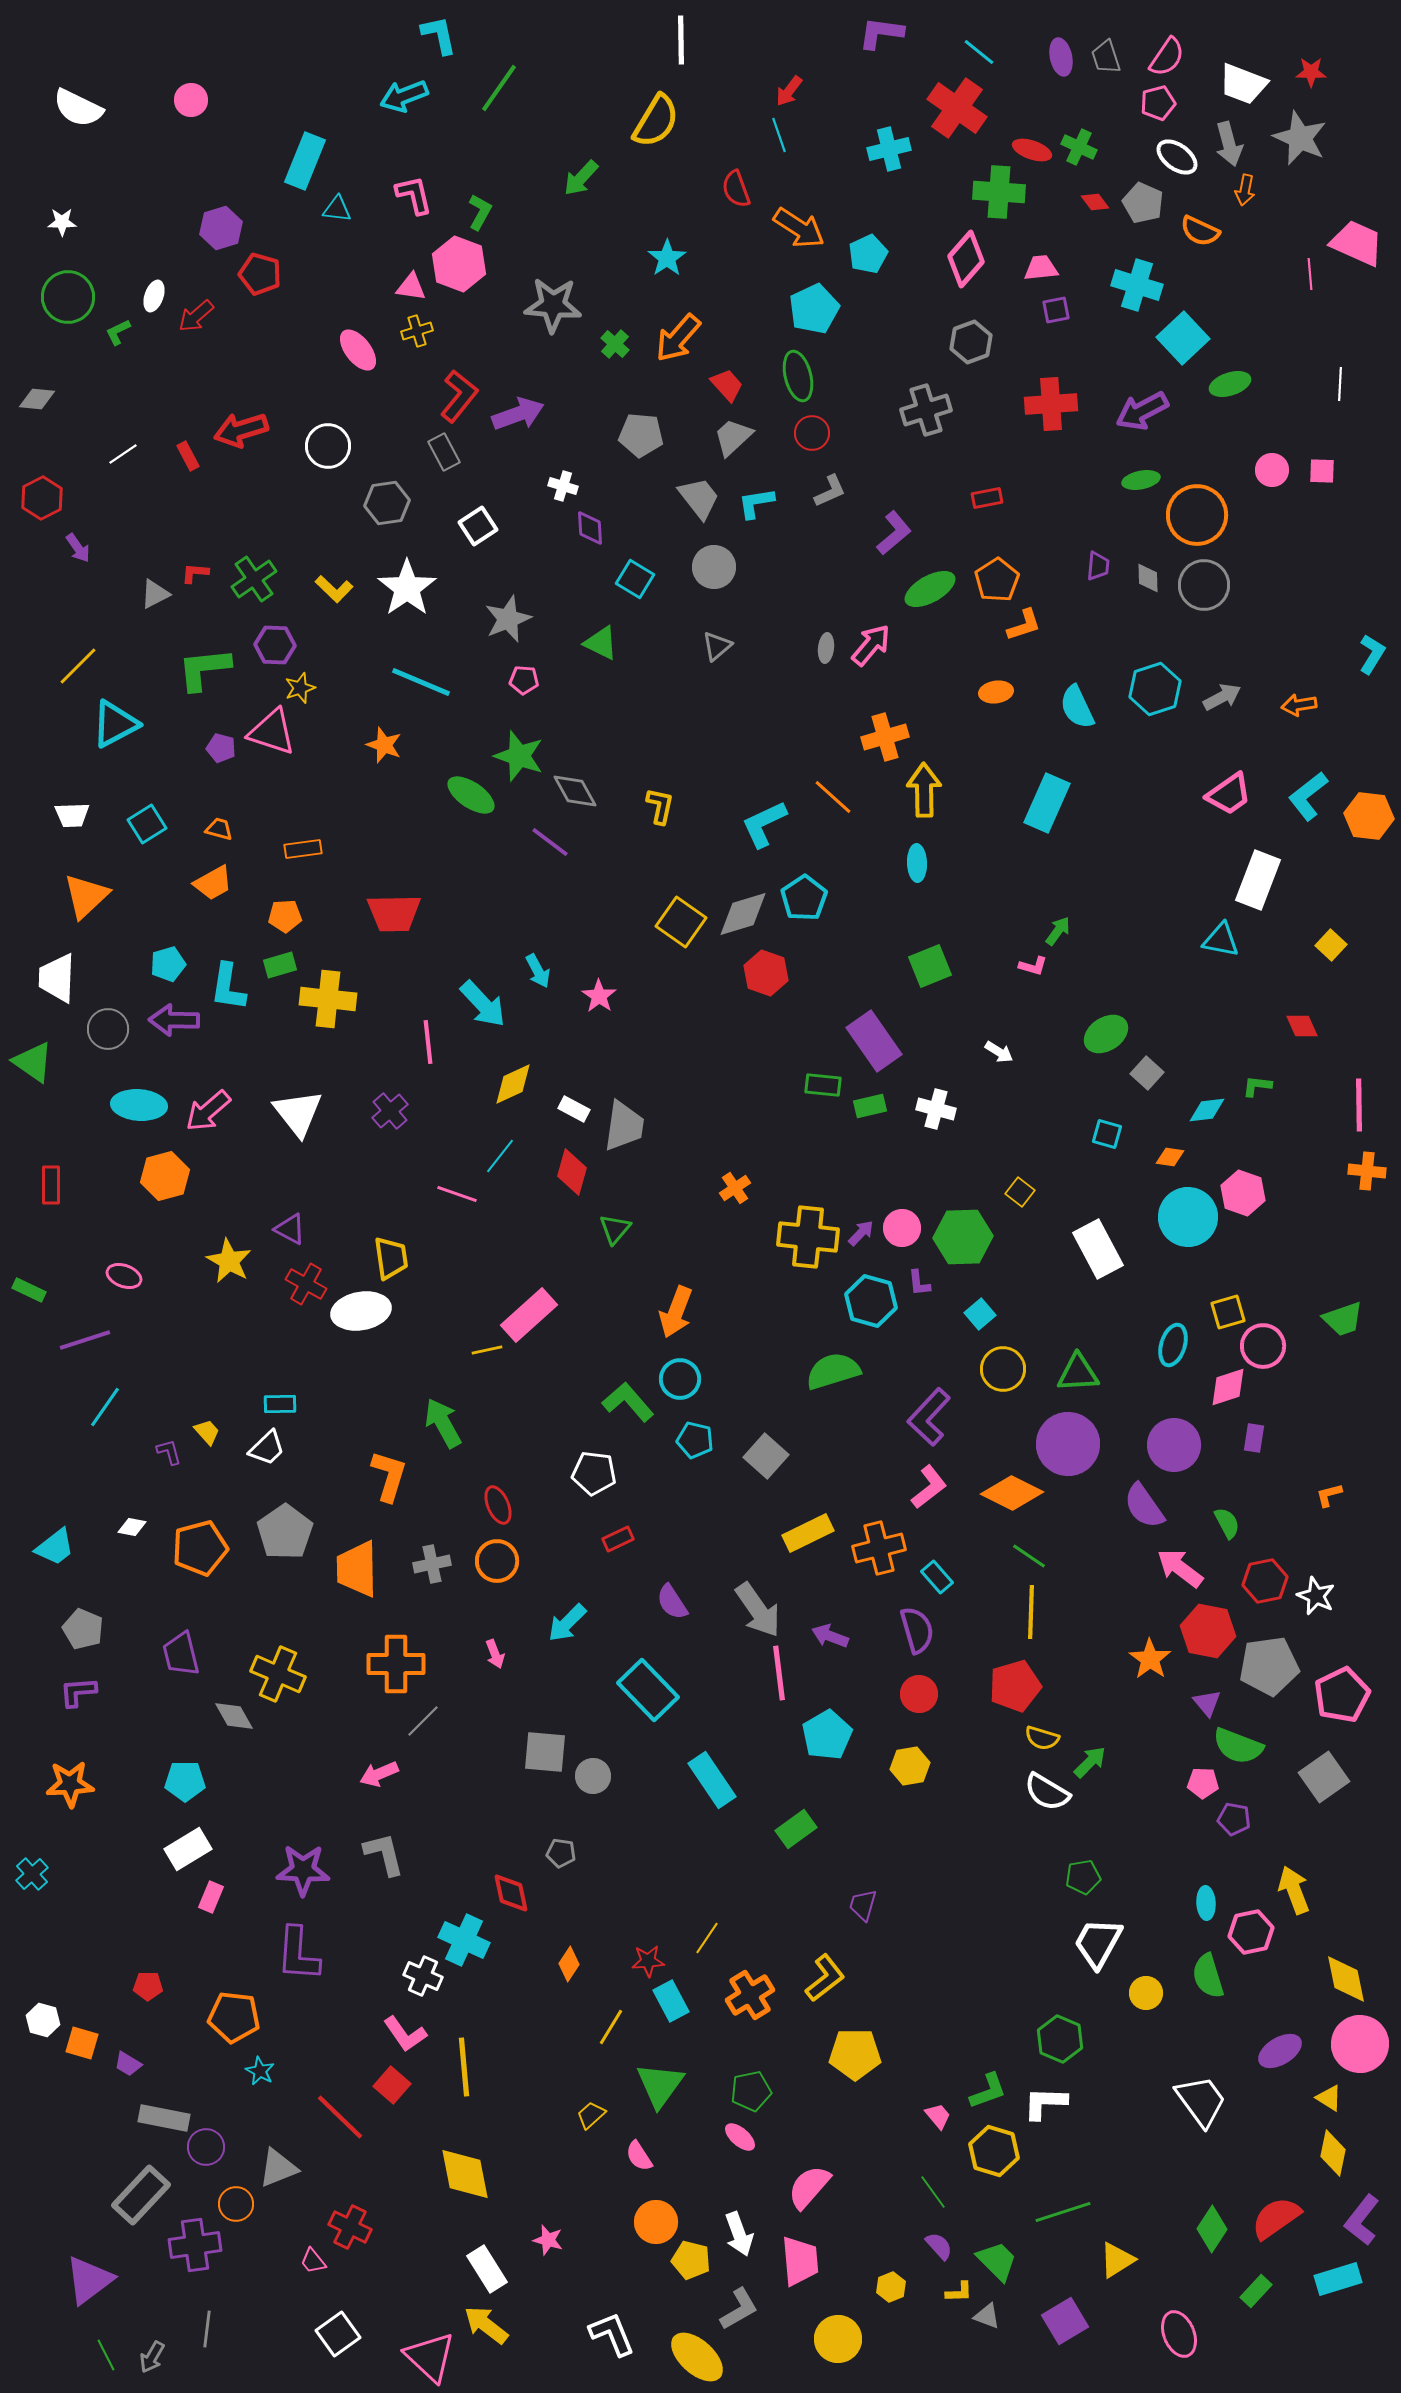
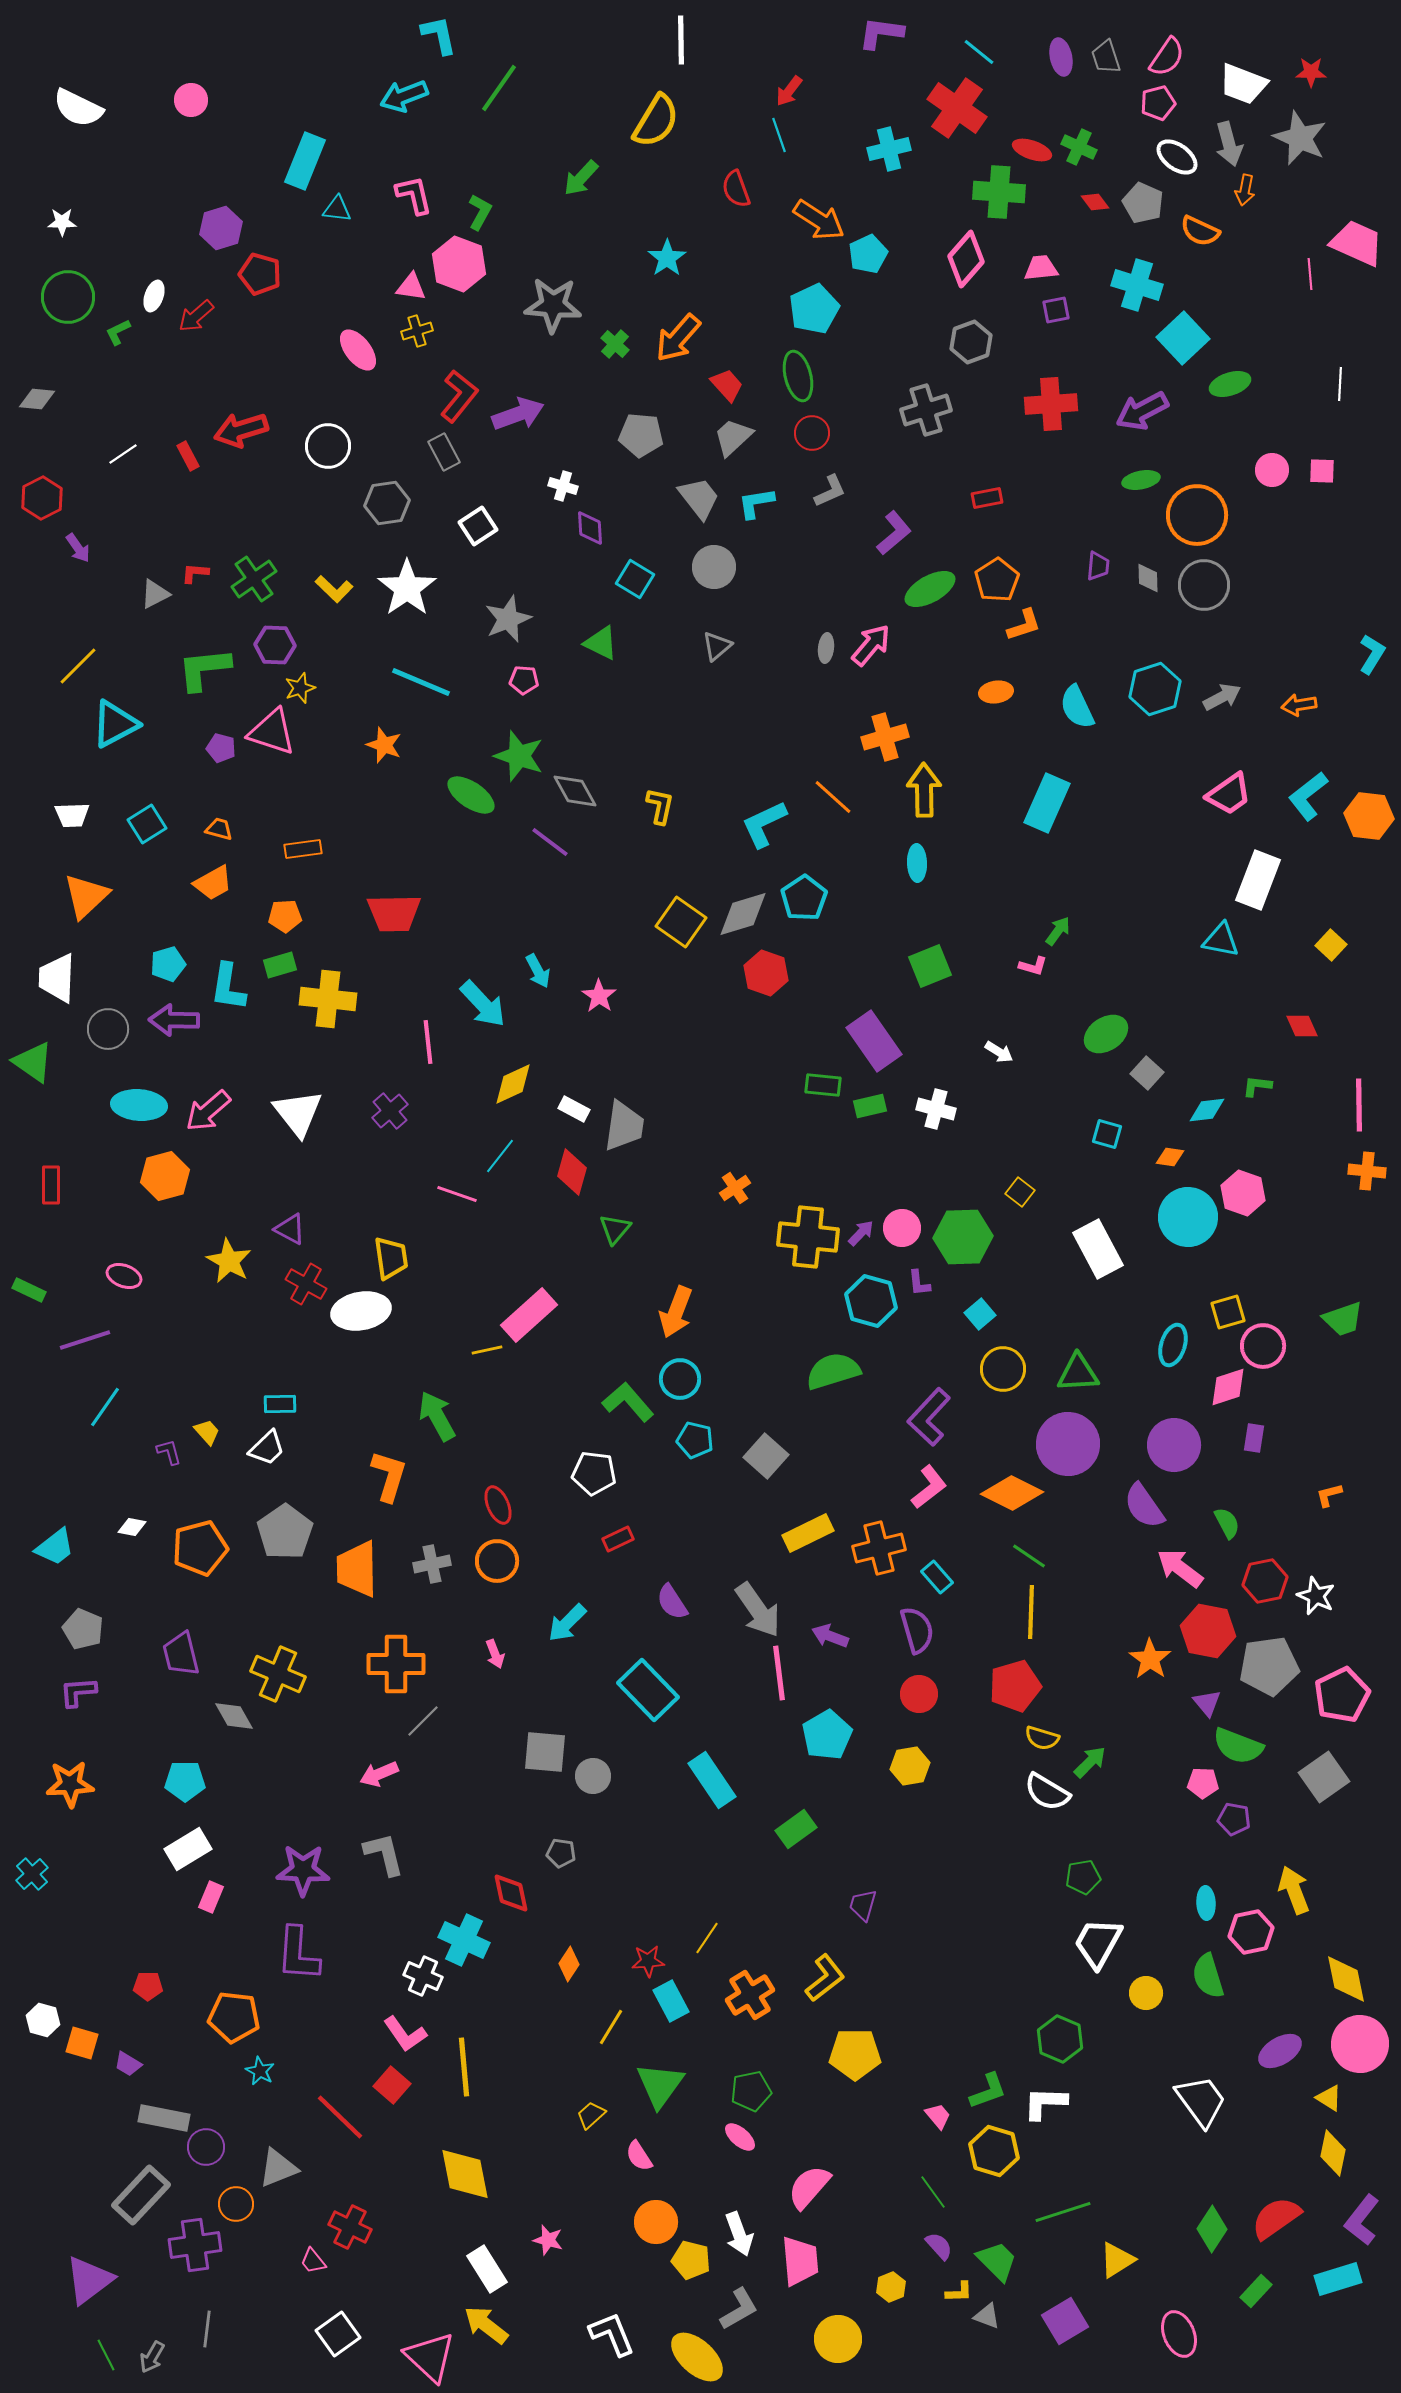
orange arrow at (799, 228): moved 20 px right, 8 px up
green arrow at (443, 1423): moved 6 px left, 7 px up
